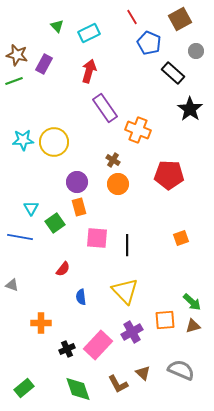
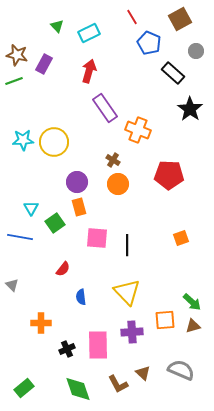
gray triangle at (12, 285): rotated 24 degrees clockwise
yellow triangle at (125, 291): moved 2 px right, 1 px down
purple cross at (132, 332): rotated 25 degrees clockwise
pink rectangle at (98, 345): rotated 44 degrees counterclockwise
